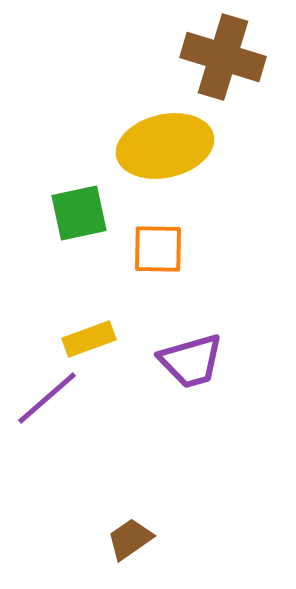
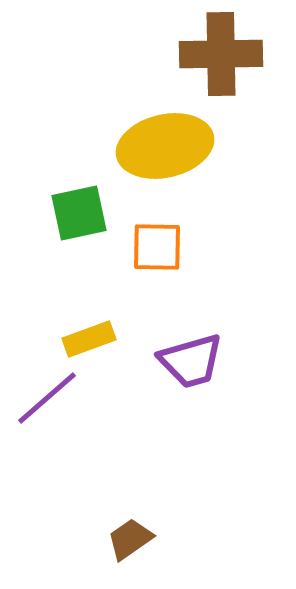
brown cross: moved 2 px left, 3 px up; rotated 18 degrees counterclockwise
orange square: moved 1 px left, 2 px up
